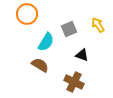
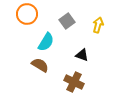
yellow arrow: rotated 49 degrees clockwise
gray square: moved 2 px left, 8 px up; rotated 14 degrees counterclockwise
